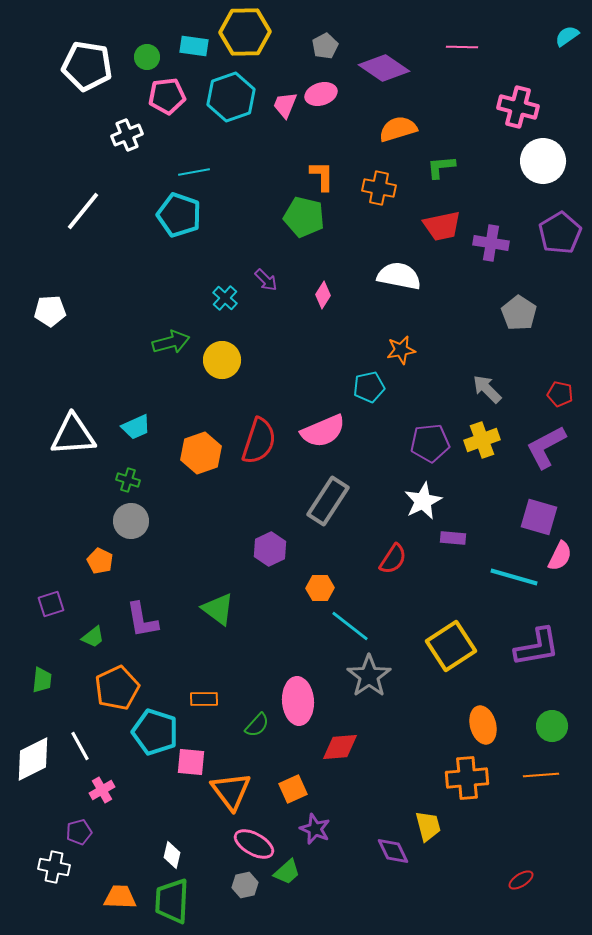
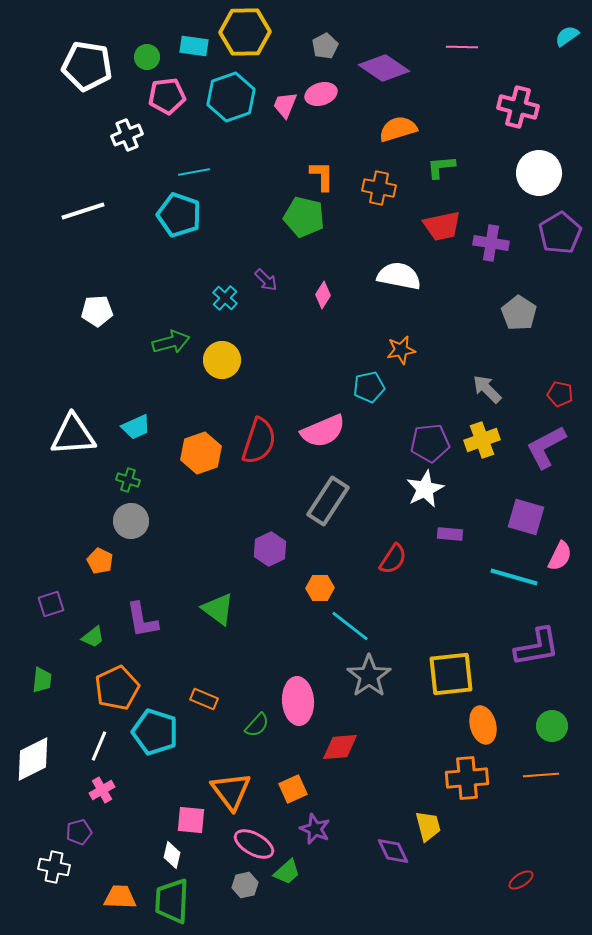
white circle at (543, 161): moved 4 px left, 12 px down
white line at (83, 211): rotated 33 degrees clockwise
white pentagon at (50, 311): moved 47 px right
white star at (423, 501): moved 2 px right, 12 px up
purple square at (539, 517): moved 13 px left
purple rectangle at (453, 538): moved 3 px left, 4 px up
yellow square at (451, 646): moved 28 px down; rotated 27 degrees clockwise
orange rectangle at (204, 699): rotated 24 degrees clockwise
white line at (80, 746): moved 19 px right; rotated 52 degrees clockwise
pink square at (191, 762): moved 58 px down
